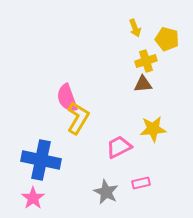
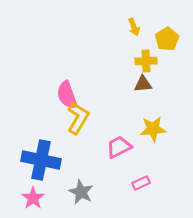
yellow arrow: moved 1 px left, 1 px up
yellow pentagon: rotated 25 degrees clockwise
yellow cross: rotated 15 degrees clockwise
pink semicircle: moved 3 px up
pink rectangle: rotated 12 degrees counterclockwise
gray star: moved 25 px left
